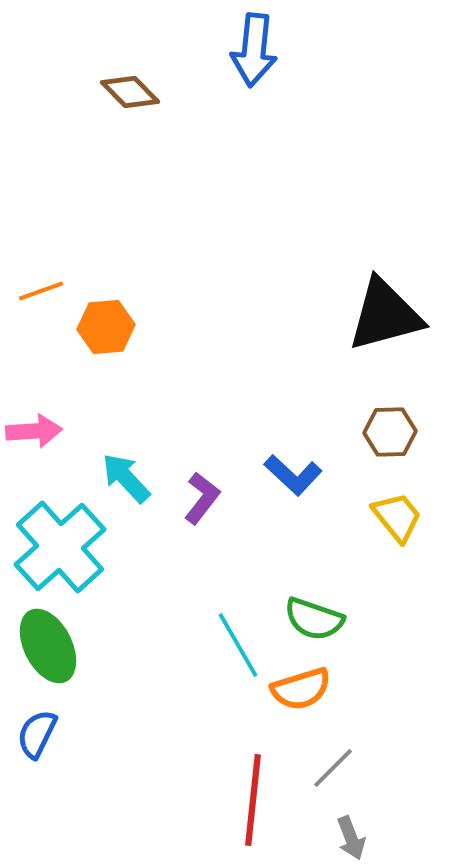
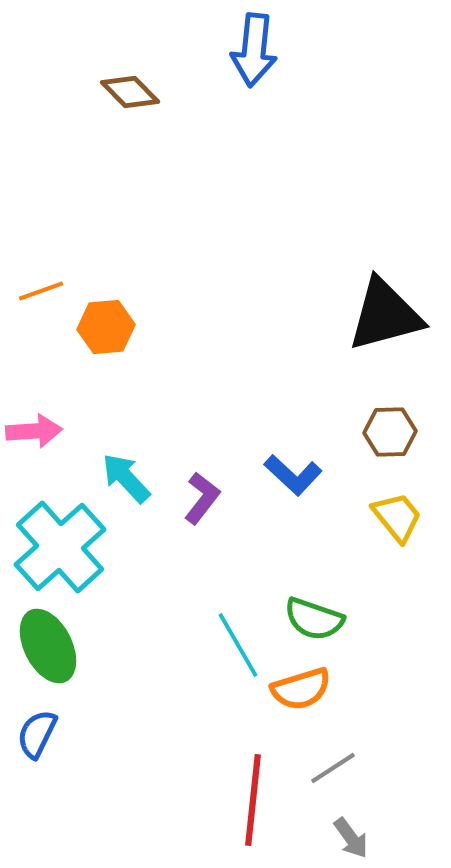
gray line: rotated 12 degrees clockwise
gray arrow: rotated 15 degrees counterclockwise
